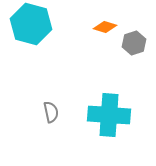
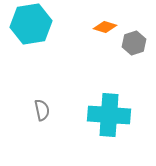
cyan hexagon: rotated 24 degrees counterclockwise
gray semicircle: moved 9 px left, 2 px up
